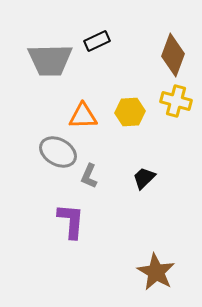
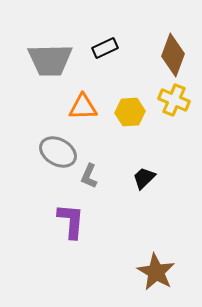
black rectangle: moved 8 px right, 7 px down
yellow cross: moved 2 px left, 1 px up; rotated 8 degrees clockwise
orange triangle: moved 9 px up
